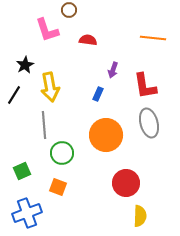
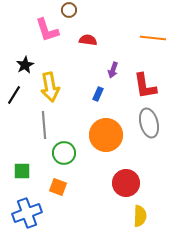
green circle: moved 2 px right
green square: rotated 24 degrees clockwise
